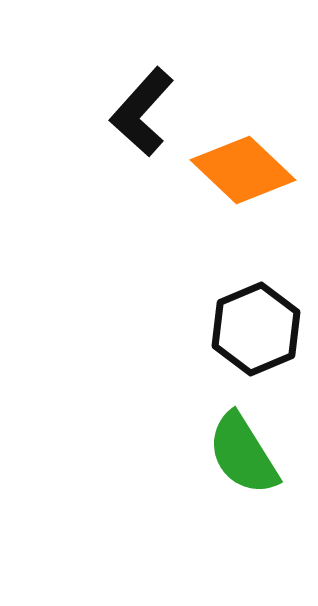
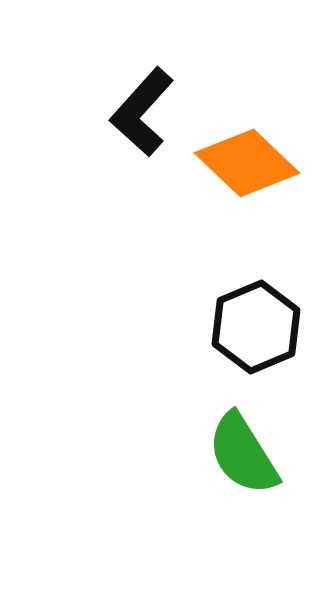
orange diamond: moved 4 px right, 7 px up
black hexagon: moved 2 px up
